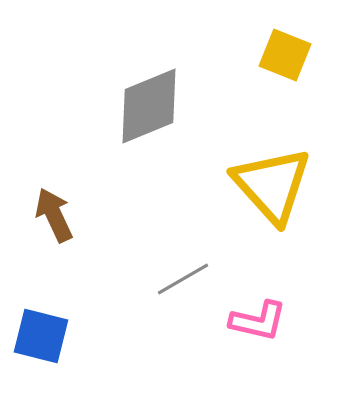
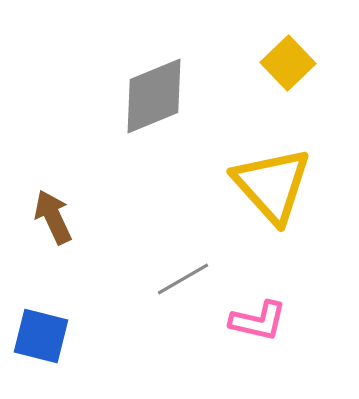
yellow square: moved 3 px right, 8 px down; rotated 24 degrees clockwise
gray diamond: moved 5 px right, 10 px up
brown arrow: moved 1 px left, 2 px down
